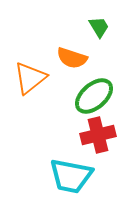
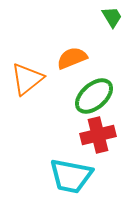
green trapezoid: moved 13 px right, 10 px up
orange semicircle: rotated 140 degrees clockwise
orange triangle: moved 3 px left, 1 px down
